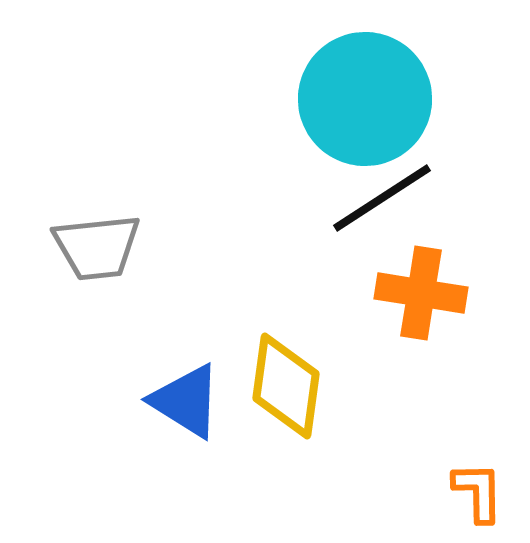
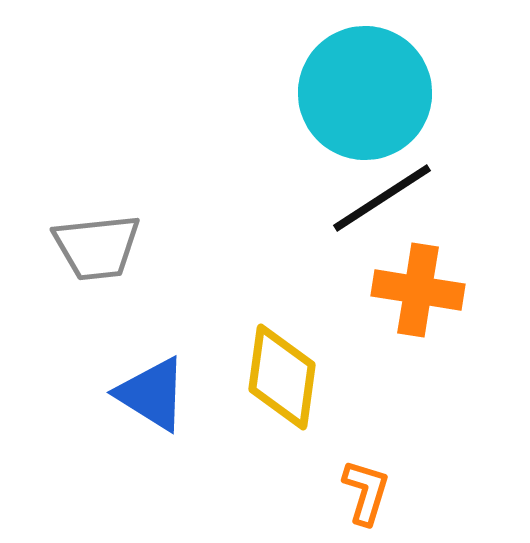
cyan circle: moved 6 px up
orange cross: moved 3 px left, 3 px up
yellow diamond: moved 4 px left, 9 px up
blue triangle: moved 34 px left, 7 px up
orange L-shape: moved 112 px left; rotated 18 degrees clockwise
